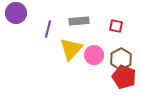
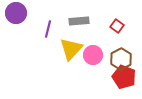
red square: moved 1 px right; rotated 24 degrees clockwise
pink circle: moved 1 px left
